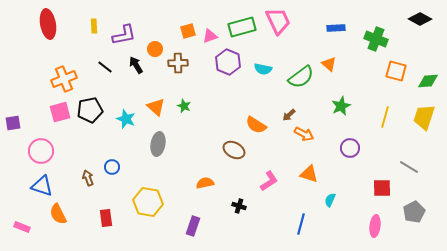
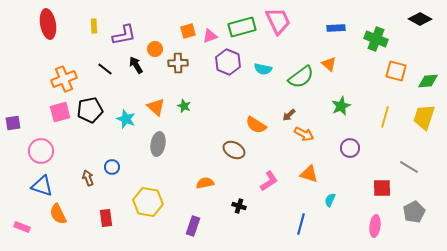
black line at (105, 67): moved 2 px down
